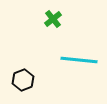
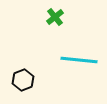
green cross: moved 2 px right, 2 px up
